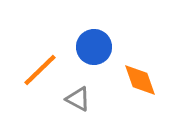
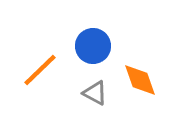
blue circle: moved 1 px left, 1 px up
gray triangle: moved 17 px right, 6 px up
